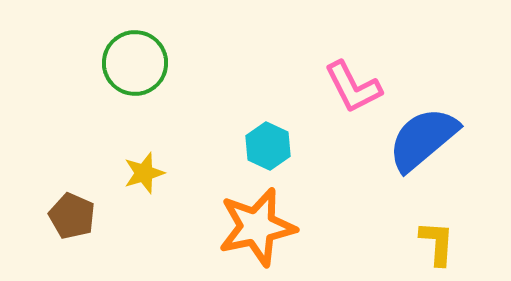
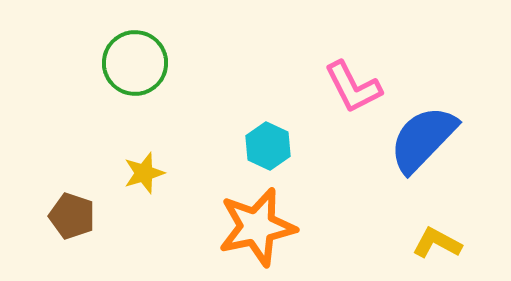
blue semicircle: rotated 6 degrees counterclockwise
brown pentagon: rotated 6 degrees counterclockwise
yellow L-shape: rotated 66 degrees counterclockwise
